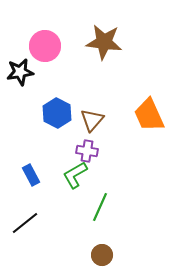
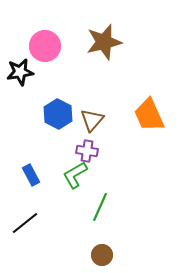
brown star: rotated 21 degrees counterclockwise
blue hexagon: moved 1 px right, 1 px down
